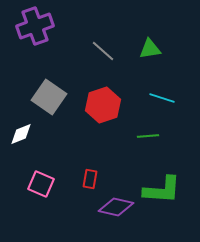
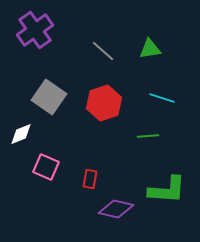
purple cross: moved 4 px down; rotated 15 degrees counterclockwise
red hexagon: moved 1 px right, 2 px up
pink square: moved 5 px right, 17 px up
green L-shape: moved 5 px right
purple diamond: moved 2 px down
